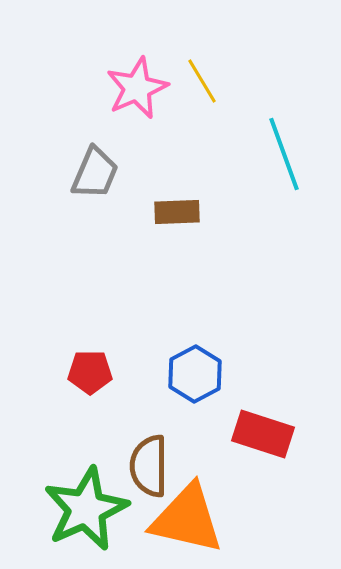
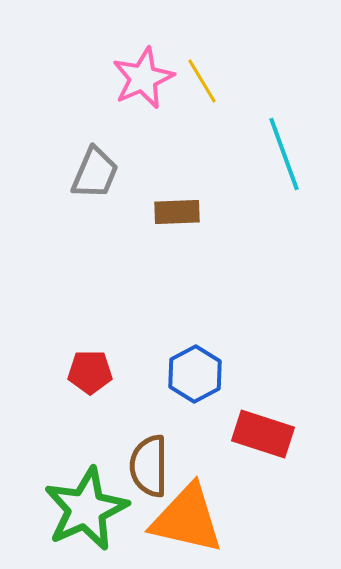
pink star: moved 6 px right, 10 px up
